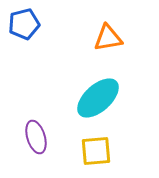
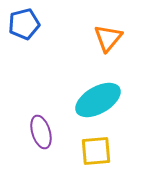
orange triangle: rotated 40 degrees counterclockwise
cyan ellipse: moved 2 px down; rotated 12 degrees clockwise
purple ellipse: moved 5 px right, 5 px up
